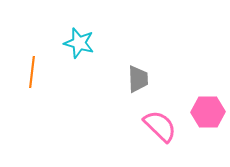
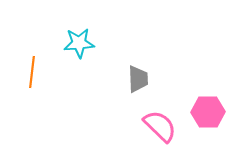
cyan star: rotated 20 degrees counterclockwise
